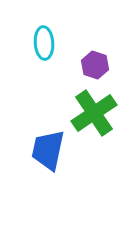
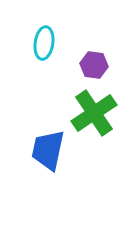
cyan ellipse: rotated 12 degrees clockwise
purple hexagon: moved 1 px left; rotated 12 degrees counterclockwise
